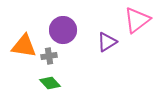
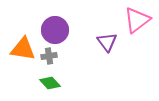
purple circle: moved 8 px left
purple triangle: rotated 35 degrees counterclockwise
orange triangle: moved 1 px left, 3 px down
